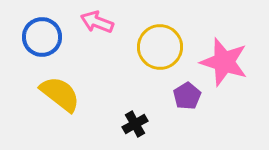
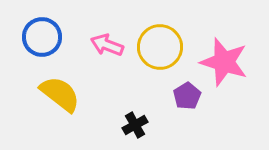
pink arrow: moved 10 px right, 23 px down
black cross: moved 1 px down
